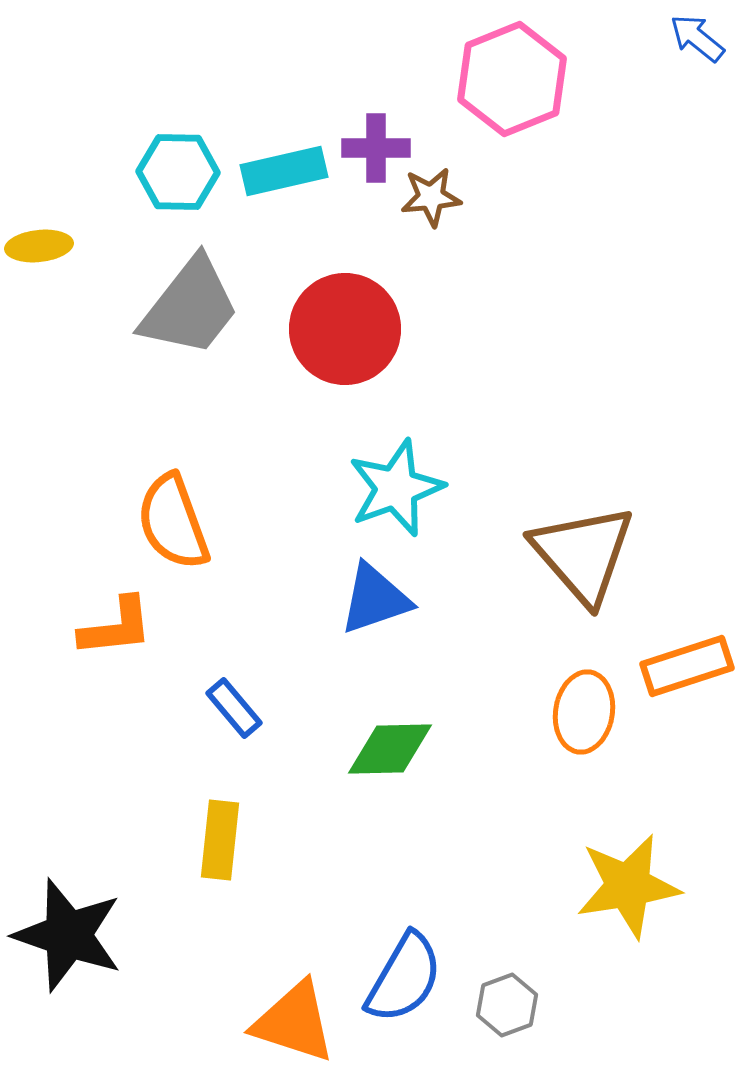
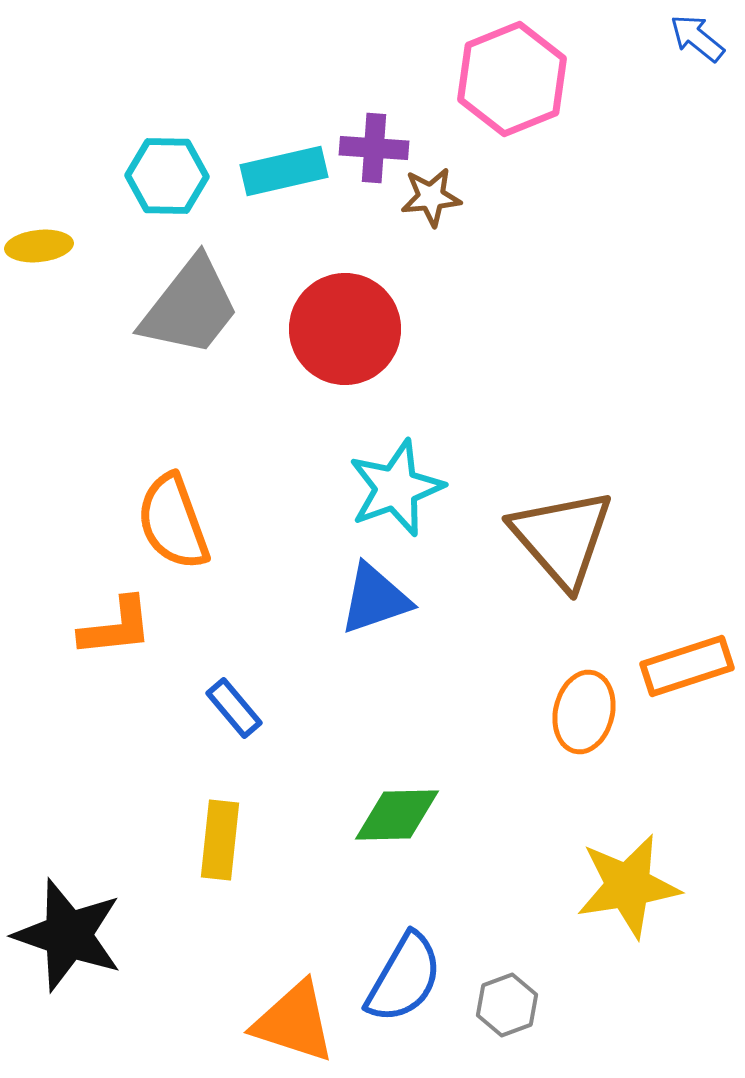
purple cross: moved 2 px left; rotated 4 degrees clockwise
cyan hexagon: moved 11 px left, 4 px down
brown triangle: moved 21 px left, 16 px up
orange ellipse: rotated 4 degrees clockwise
green diamond: moved 7 px right, 66 px down
